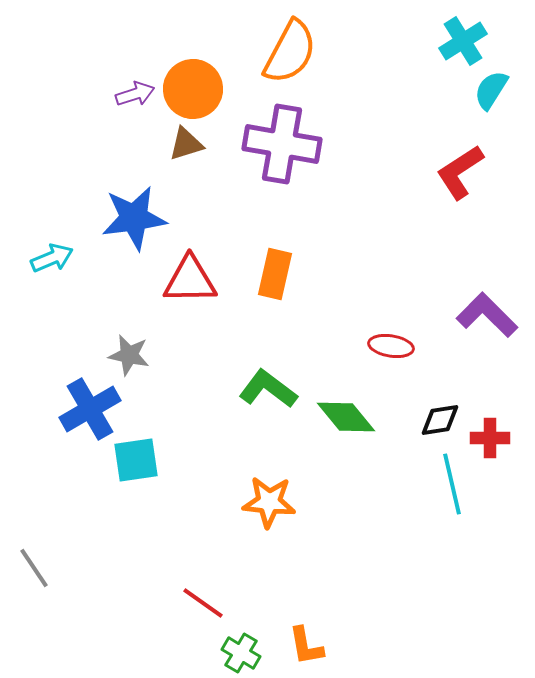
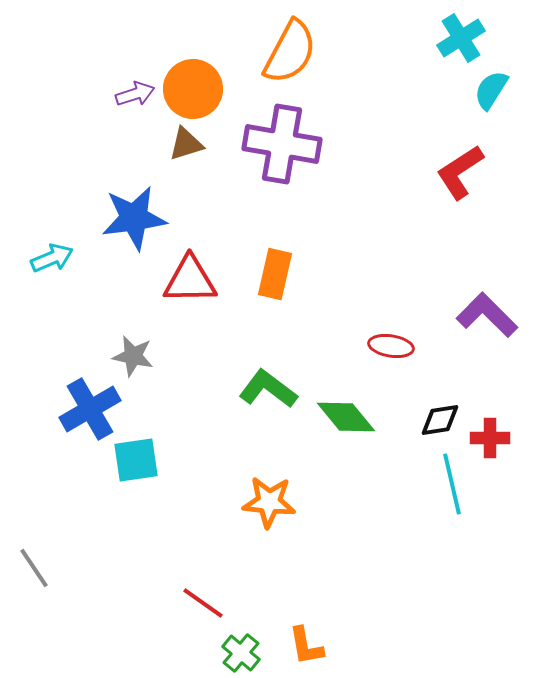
cyan cross: moved 2 px left, 3 px up
gray star: moved 4 px right, 1 px down
green cross: rotated 9 degrees clockwise
